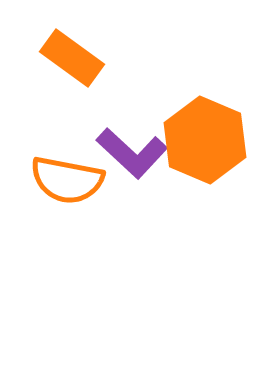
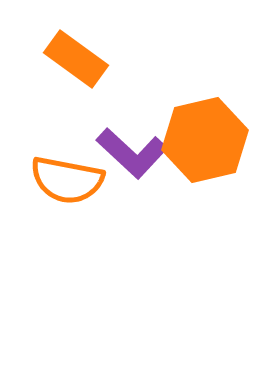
orange rectangle: moved 4 px right, 1 px down
orange hexagon: rotated 24 degrees clockwise
